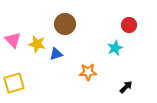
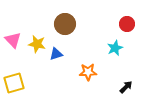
red circle: moved 2 px left, 1 px up
